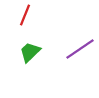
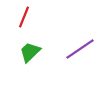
red line: moved 1 px left, 2 px down
